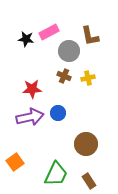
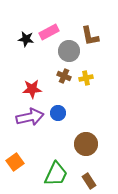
yellow cross: moved 2 px left
